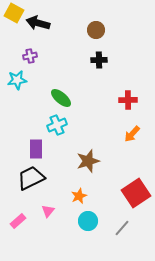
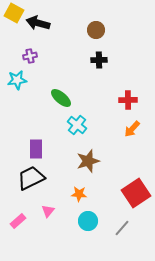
cyan cross: moved 20 px right; rotated 30 degrees counterclockwise
orange arrow: moved 5 px up
orange star: moved 2 px up; rotated 28 degrees clockwise
